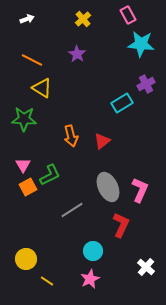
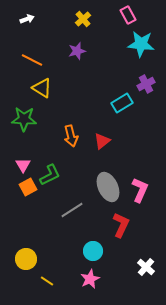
purple star: moved 3 px up; rotated 24 degrees clockwise
